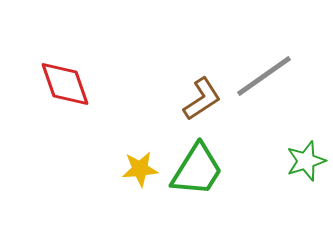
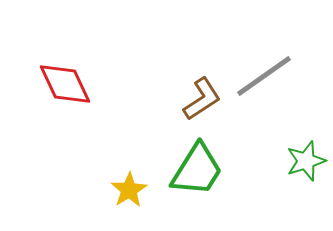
red diamond: rotated 6 degrees counterclockwise
yellow star: moved 11 px left, 21 px down; rotated 27 degrees counterclockwise
